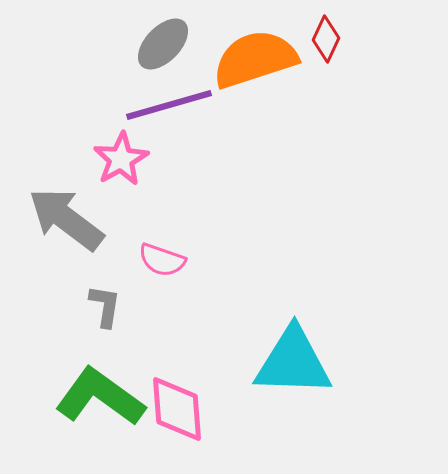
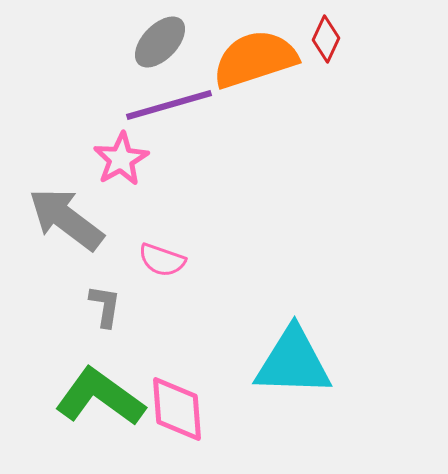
gray ellipse: moved 3 px left, 2 px up
